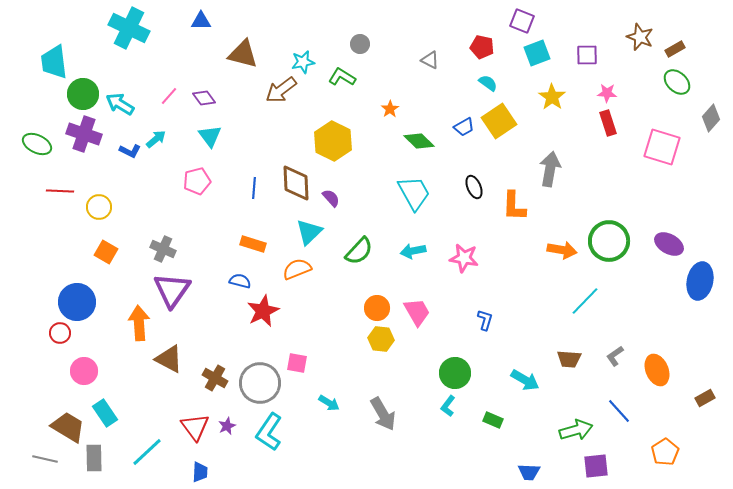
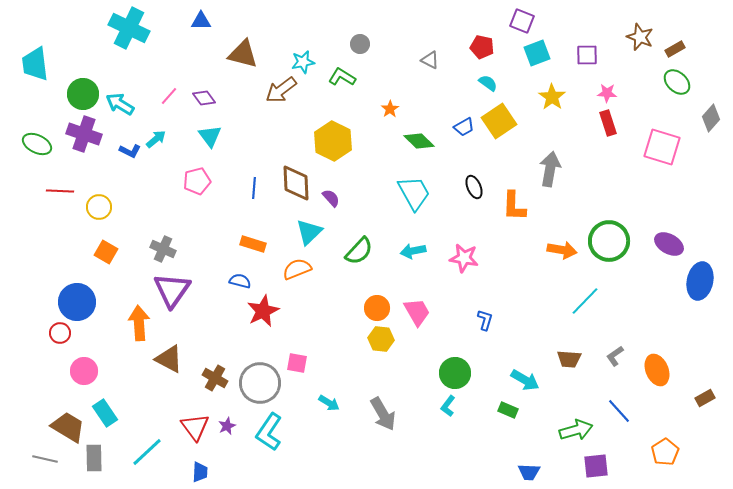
cyan trapezoid at (54, 62): moved 19 px left, 2 px down
green rectangle at (493, 420): moved 15 px right, 10 px up
